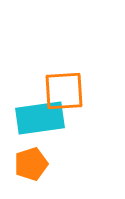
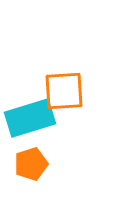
cyan rectangle: moved 10 px left; rotated 9 degrees counterclockwise
